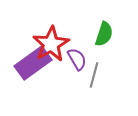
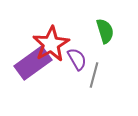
green semicircle: moved 1 px right, 3 px up; rotated 35 degrees counterclockwise
